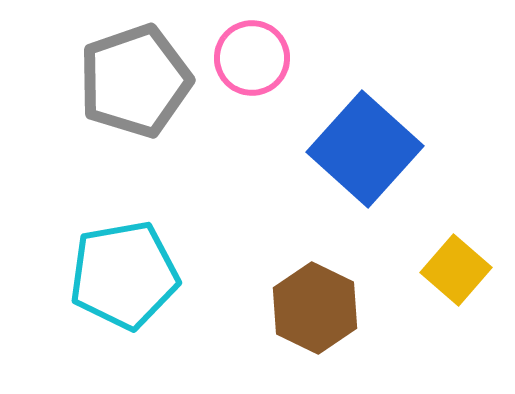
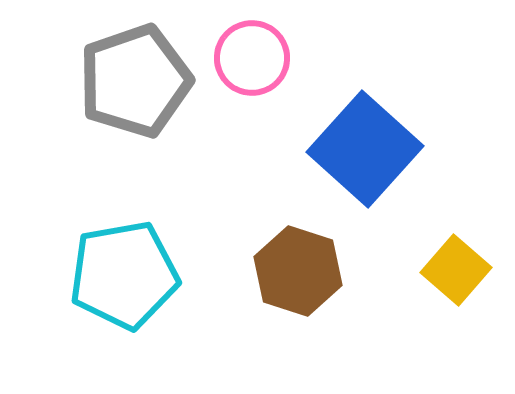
brown hexagon: moved 17 px left, 37 px up; rotated 8 degrees counterclockwise
